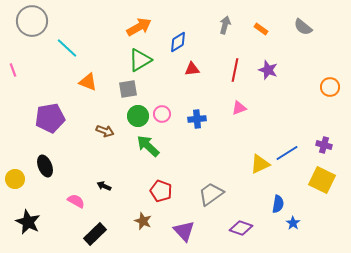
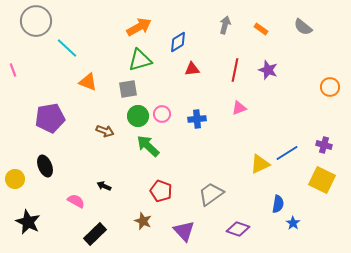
gray circle: moved 4 px right
green triangle: rotated 15 degrees clockwise
purple diamond: moved 3 px left, 1 px down
